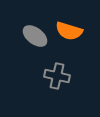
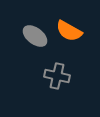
orange semicircle: rotated 12 degrees clockwise
